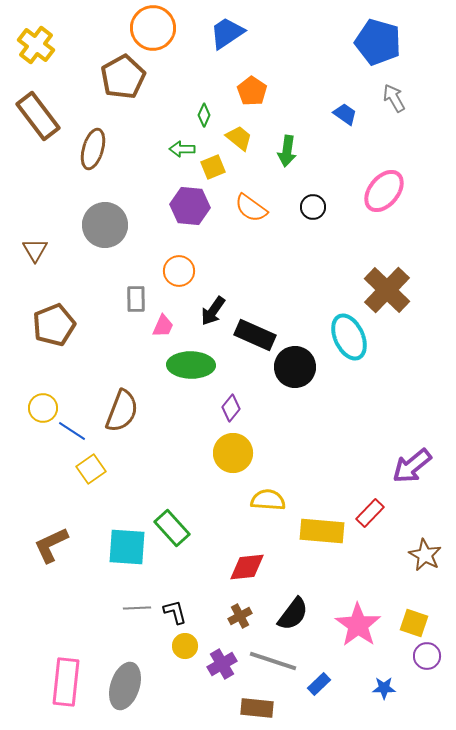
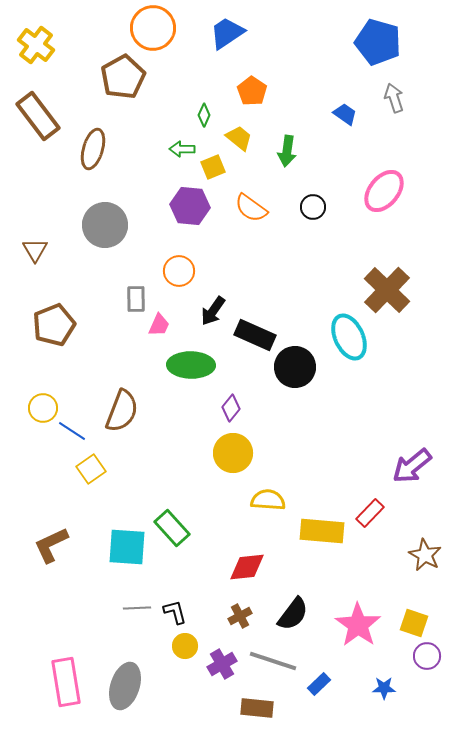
gray arrow at (394, 98): rotated 12 degrees clockwise
pink trapezoid at (163, 326): moved 4 px left, 1 px up
pink rectangle at (66, 682): rotated 15 degrees counterclockwise
